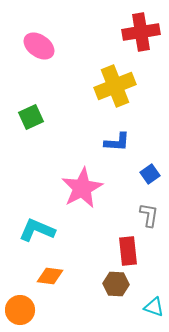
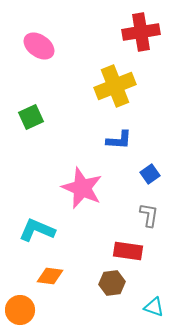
blue L-shape: moved 2 px right, 2 px up
pink star: rotated 21 degrees counterclockwise
red rectangle: rotated 76 degrees counterclockwise
brown hexagon: moved 4 px left, 1 px up; rotated 10 degrees counterclockwise
